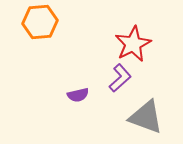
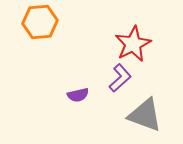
gray triangle: moved 1 px left, 2 px up
